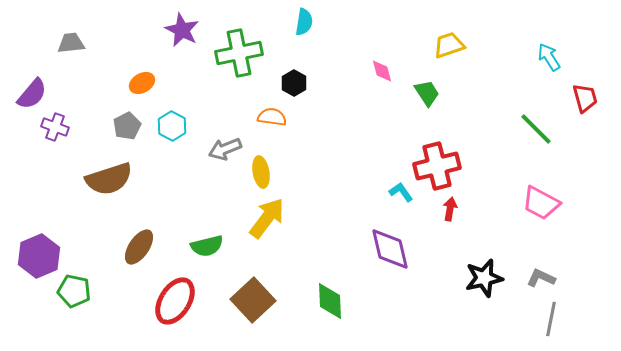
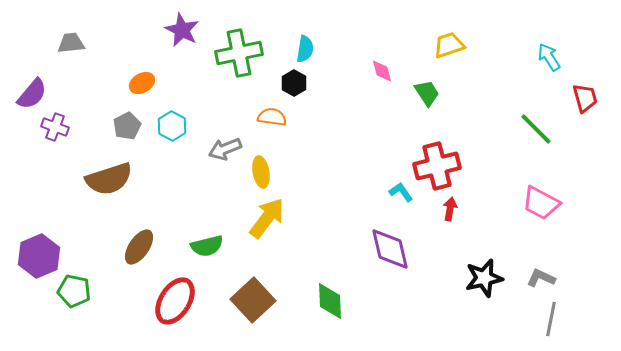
cyan semicircle: moved 1 px right, 27 px down
